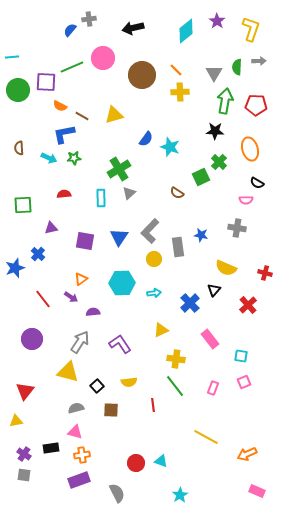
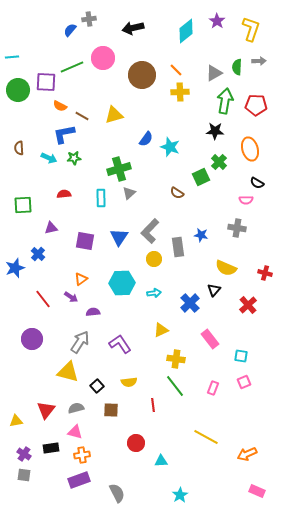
gray triangle at (214, 73): rotated 30 degrees clockwise
green cross at (119, 169): rotated 15 degrees clockwise
red triangle at (25, 391): moved 21 px right, 19 px down
cyan triangle at (161, 461): rotated 24 degrees counterclockwise
red circle at (136, 463): moved 20 px up
